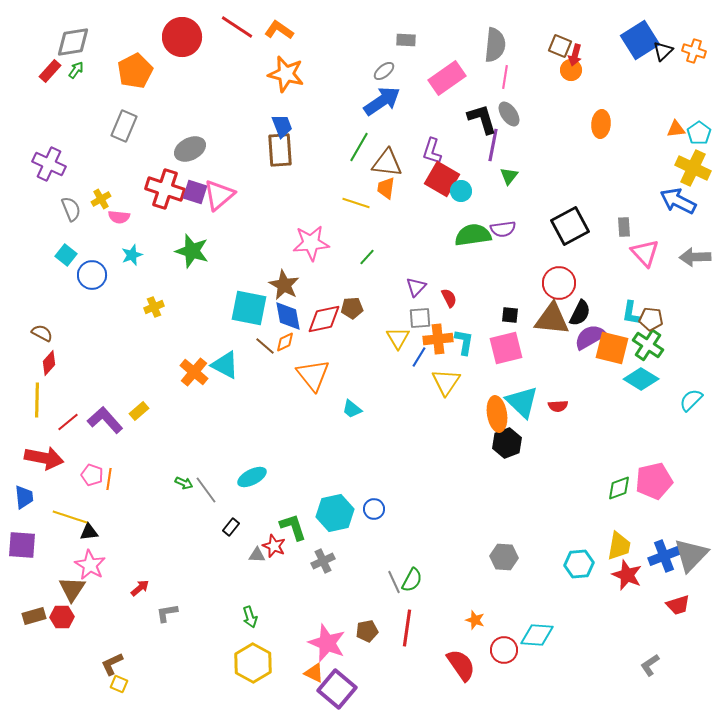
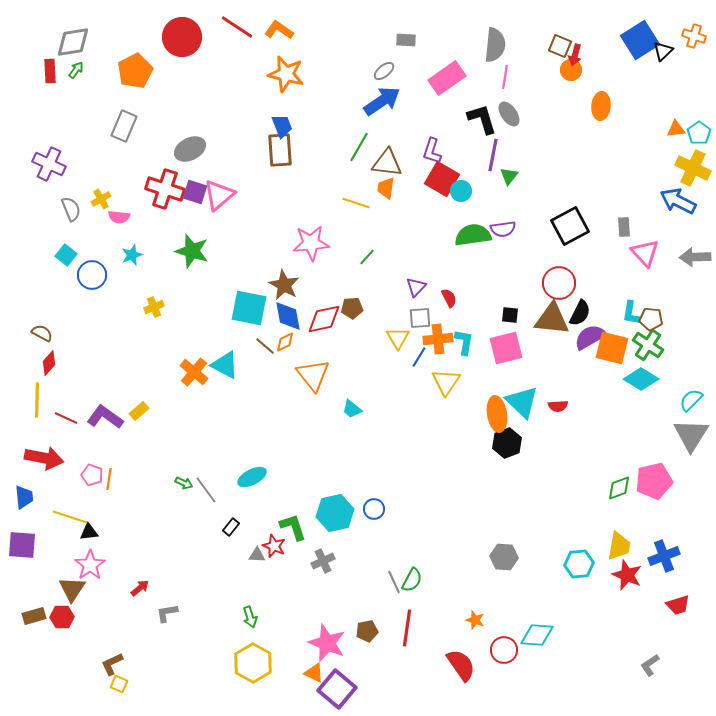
orange cross at (694, 51): moved 15 px up
red rectangle at (50, 71): rotated 45 degrees counterclockwise
orange ellipse at (601, 124): moved 18 px up
purple line at (493, 145): moved 10 px down
purple L-shape at (105, 420): moved 3 px up; rotated 12 degrees counterclockwise
red line at (68, 422): moved 2 px left, 4 px up; rotated 65 degrees clockwise
gray triangle at (691, 555): moved 120 px up; rotated 12 degrees counterclockwise
pink star at (90, 565): rotated 8 degrees clockwise
